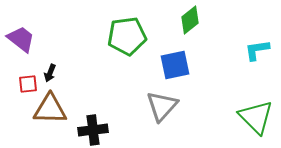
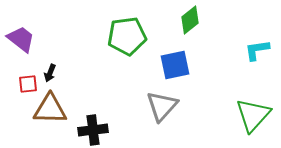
green triangle: moved 3 px left, 2 px up; rotated 27 degrees clockwise
